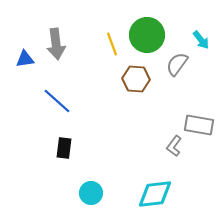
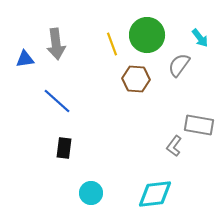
cyan arrow: moved 1 px left, 2 px up
gray semicircle: moved 2 px right, 1 px down
